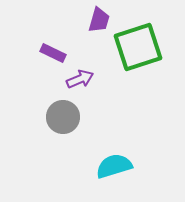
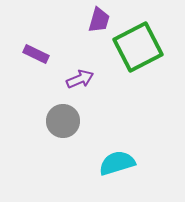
green square: rotated 9 degrees counterclockwise
purple rectangle: moved 17 px left, 1 px down
gray circle: moved 4 px down
cyan semicircle: moved 3 px right, 3 px up
